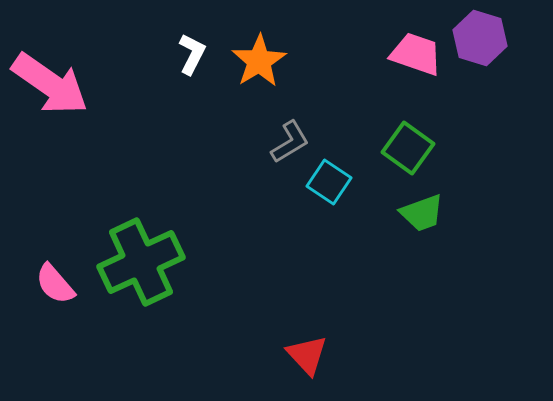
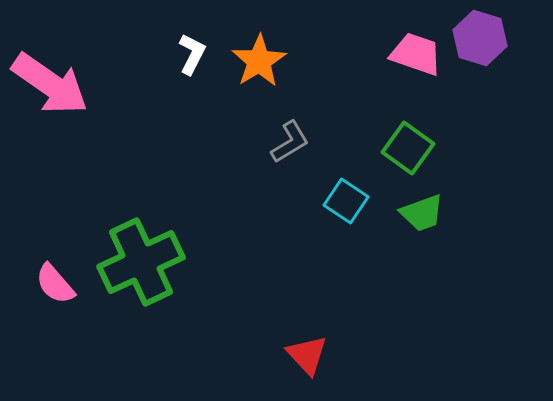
cyan square: moved 17 px right, 19 px down
